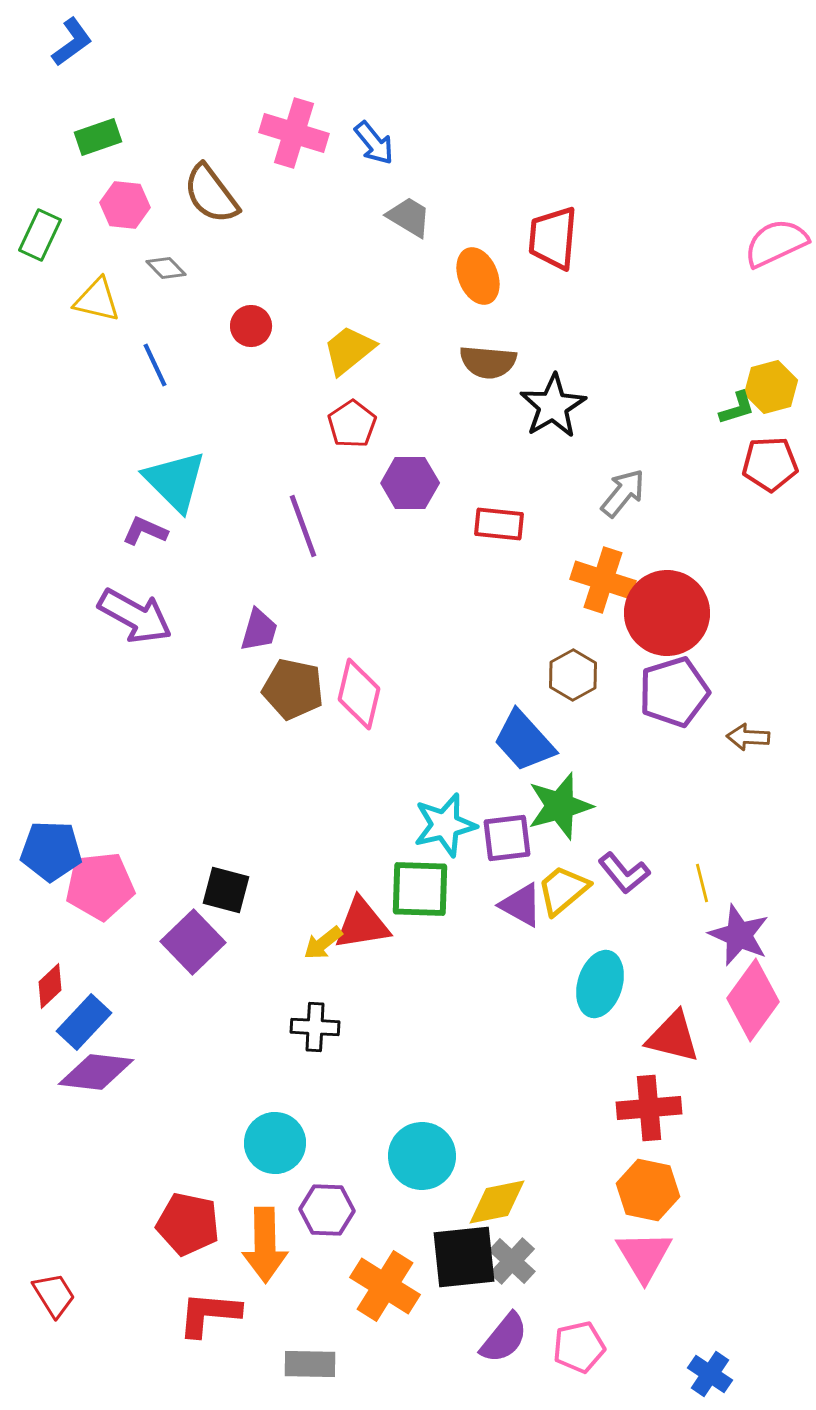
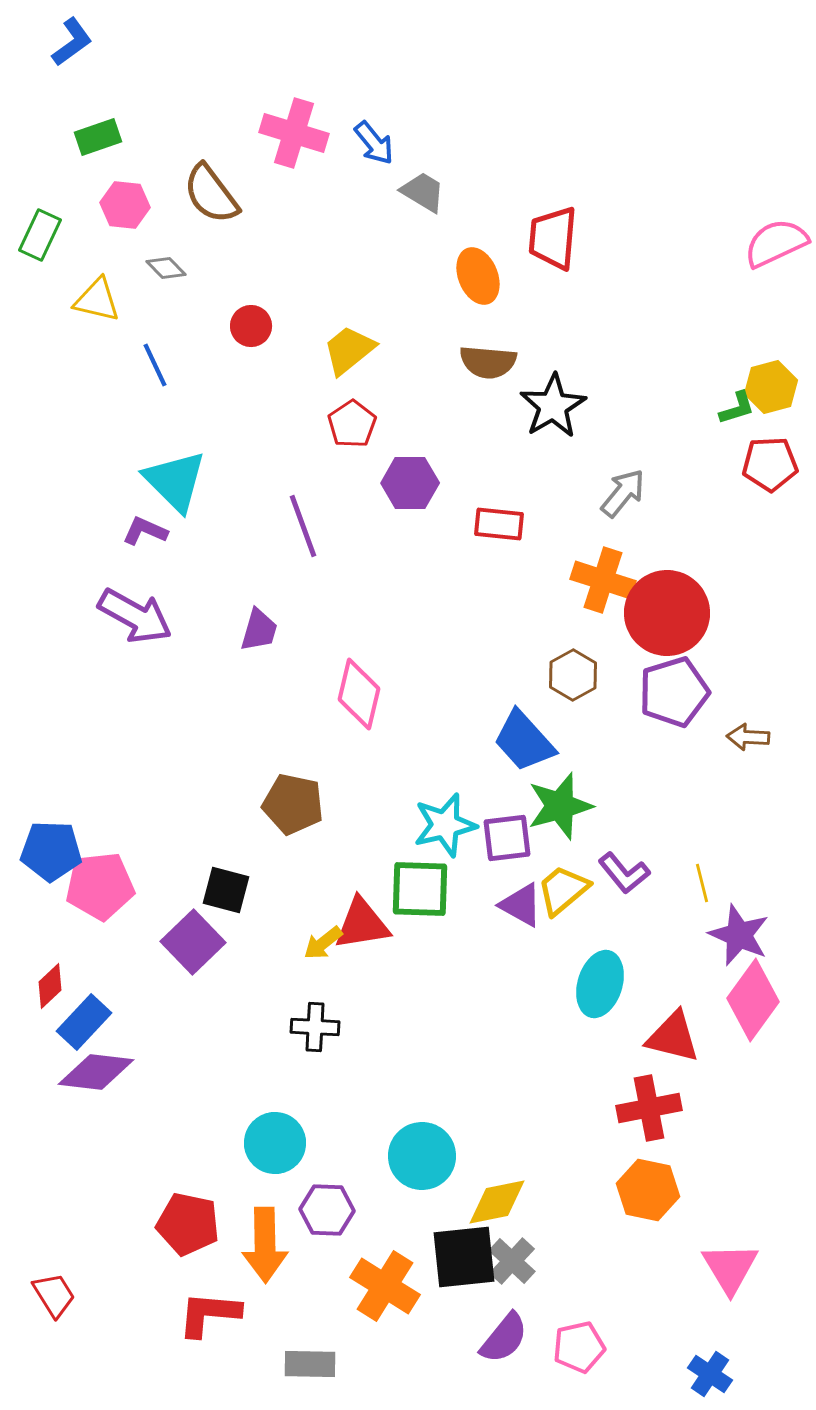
gray trapezoid at (409, 217): moved 14 px right, 25 px up
brown pentagon at (293, 689): moved 115 px down
red cross at (649, 1108): rotated 6 degrees counterclockwise
pink triangle at (644, 1256): moved 86 px right, 12 px down
